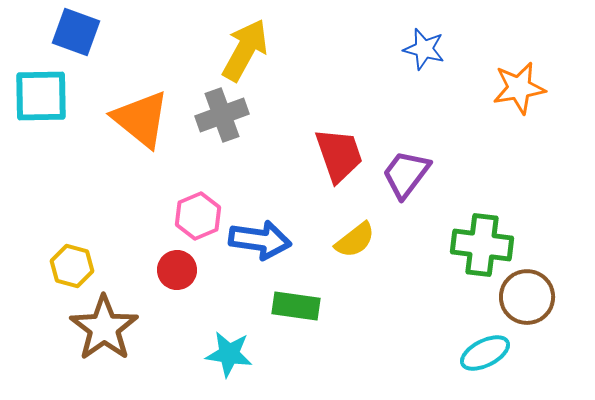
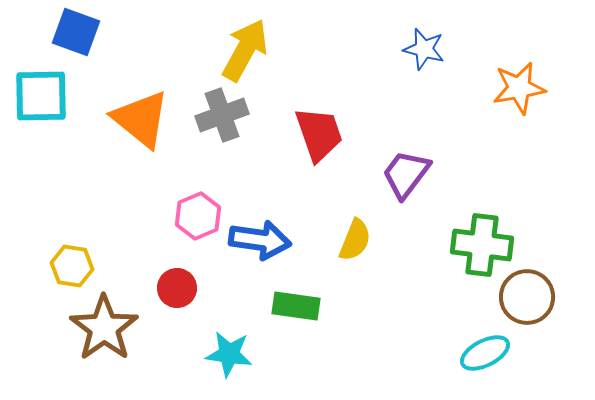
red trapezoid: moved 20 px left, 21 px up
yellow semicircle: rotated 30 degrees counterclockwise
yellow hexagon: rotated 6 degrees counterclockwise
red circle: moved 18 px down
